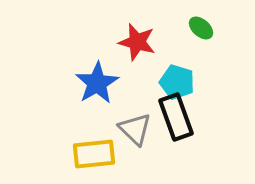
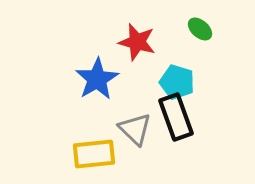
green ellipse: moved 1 px left, 1 px down
blue star: moved 4 px up
